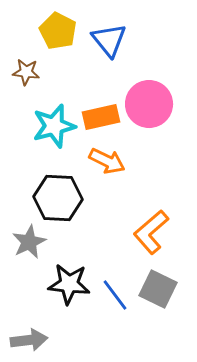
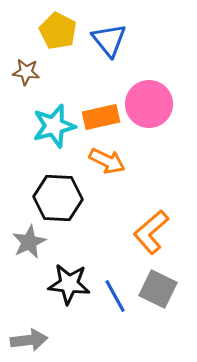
blue line: moved 1 px down; rotated 8 degrees clockwise
